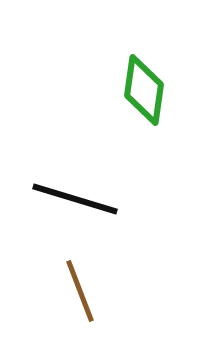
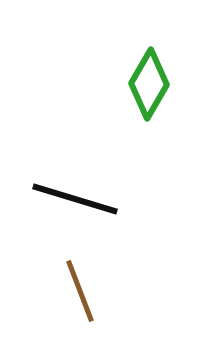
green diamond: moved 5 px right, 6 px up; rotated 22 degrees clockwise
